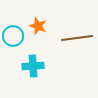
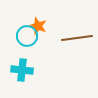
cyan circle: moved 14 px right
cyan cross: moved 11 px left, 4 px down; rotated 10 degrees clockwise
